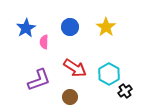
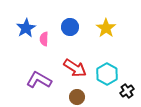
yellow star: moved 1 px down
pink semicircle: moved 3 px up
cyan hexagon: moved 2 px left
purple L-shape: rotated 130 degrees counterclockwise
black cross: moved 2 px right
brown circle: moved 7 px right
